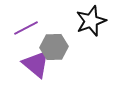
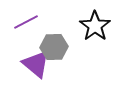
black star: moved 4 px right, 5 px down; rotated 16 degrees counterclockwise
purple line: moved 6 px up
